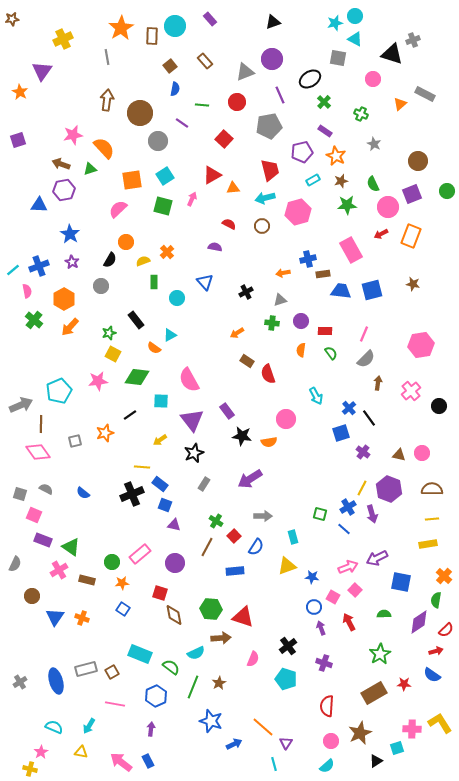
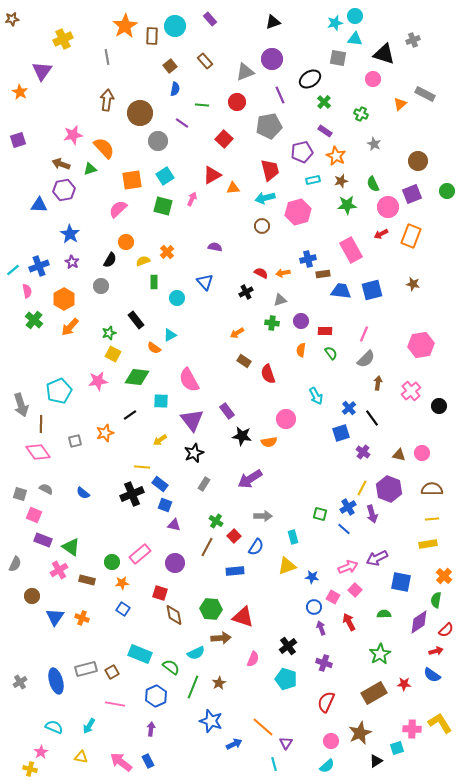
orange star at (121, 28): moved 4 px right, 2 px up
cyan triangle at (355, 39): rotated 21 degrees counterclockwise
black triangle at (392, 54): moved 8 px left
cyan rectangle at (313, 180): rotated 16 degrees clockwise
red semicircle at (229, 224): moved 32 px right, 49 px down
brown rectangle at (247, 361): moved 3 px left
gray arrow at (21, 405): rotated 95 degrees clockwise
black line at (369, 418): moved 3 px right
red semicircle at (327, 706): moved 1 px left, 4 px up; rotated 20 degrees clockwise
yellow triangle at (81, 752): moved 5 px down
